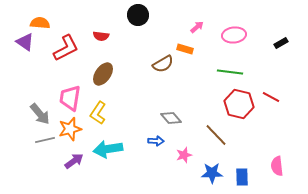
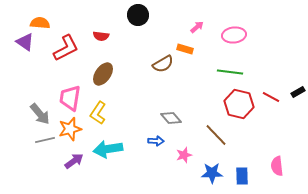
black rectangle: moved 17 px right, 49 px down
blue rectangle: moved 1 px up
